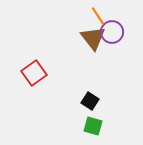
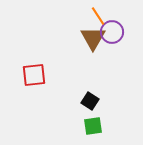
brown triangle: rotated 8 degrees clockwise
red square: moved 2 px down; rotated 30 degrees clockwise
green square: rotated 24 degrees counterclockwise
